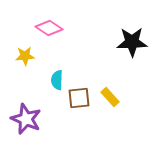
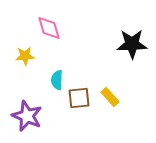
pink diamond: rotated 40 degrees clockwise
black star: moved 2 px down
purple star: moved 1 px right, 3 px up
